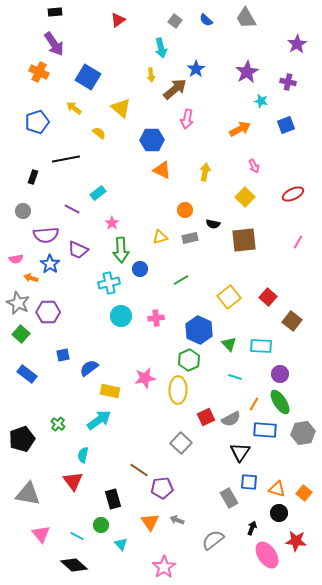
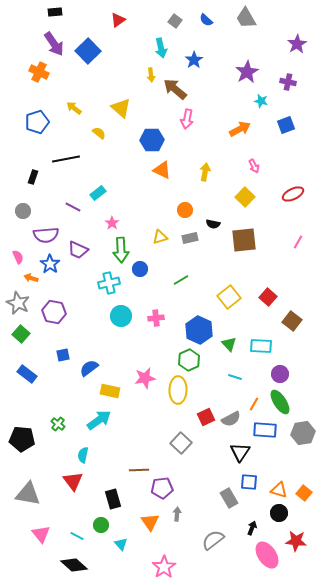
blue star at (196, 69): moved 2 px left, 9 px up
blue square at (88, 77): moved 26 px up; rotated 15 degrees clockwise
brown arrow at (175, 89): rotated 100 degrees counterclockwise
purple line at (72, 209): moved 1 px right, 2 px up
pink semicircle at (16, 259): moved 2 px right, 2 px up; rotated 104 degrees counterclockwise
purple hexagon at (48, 312): moved 6 px right; rotated 10 degrees clockwise
black pentagon at (22, 439): rotated 25 degrees clockwise
brown line at (139, 470): rotated 36 degrees counterclockwise
orange triangle at (277, 489): moved 2 px right, 1 px down
gray arrow at (177, 520): moved 6 px up; rotated 72 degrees clockwise
